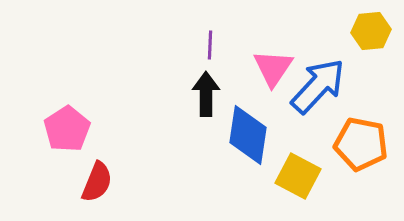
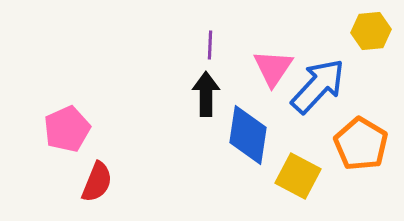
pink pentagon: rotated 9 degrees clockwise
orange pentagon: rotated 20 degrees clockwise
